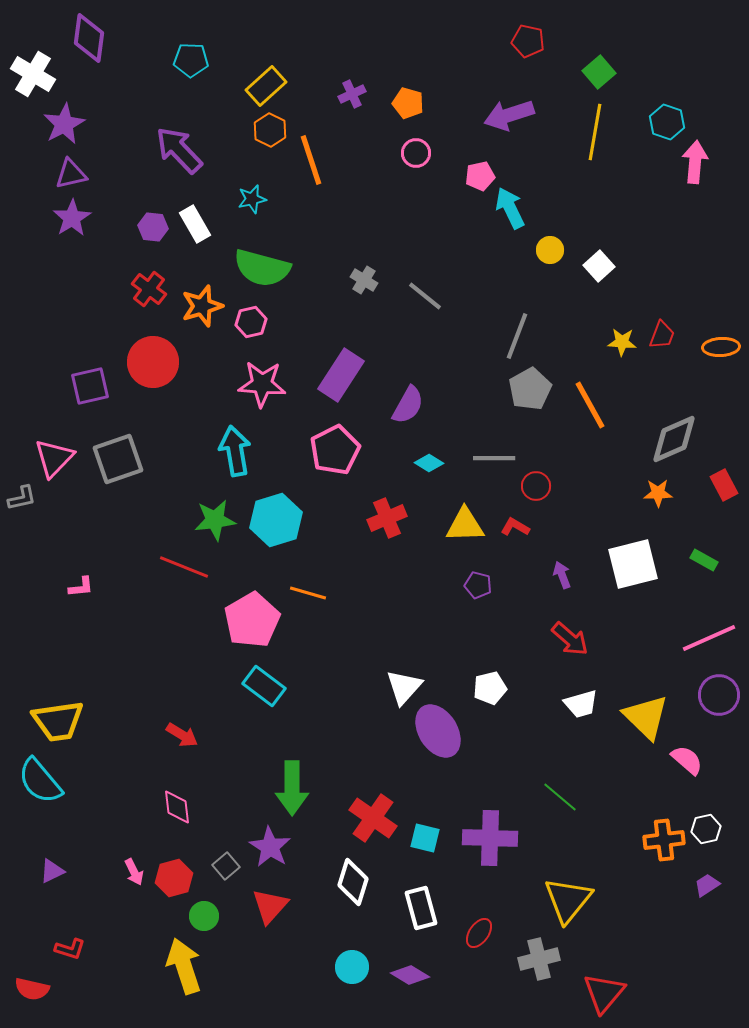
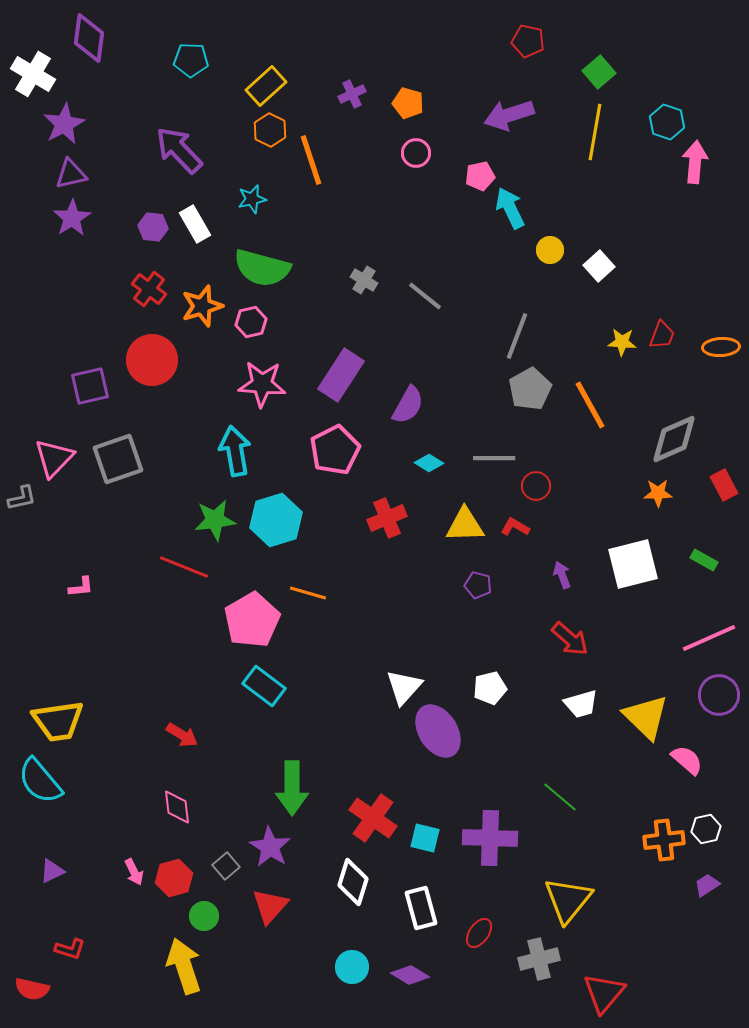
red circle at (153, 362): moved 1 px left, 2 px up
